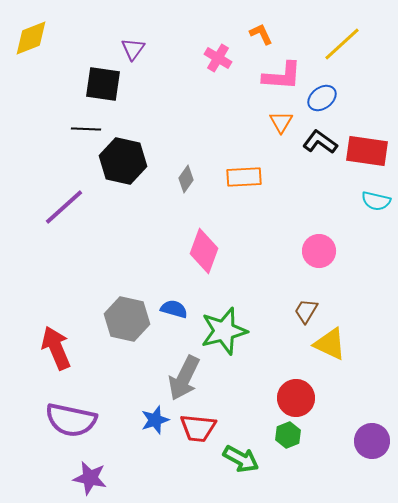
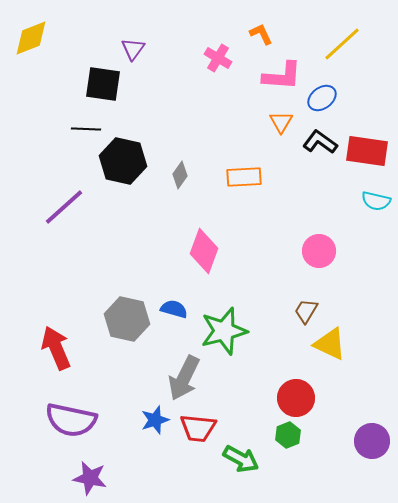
gray diamond: moved 6 px left, 4 px up
